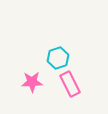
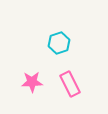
cyan hexagon: moved 1 px right, 15 px up
